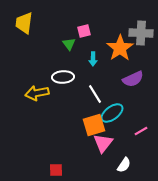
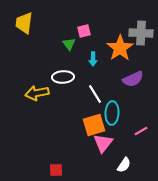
cyan ellipse: rotated 50 degrees counterclockwise
